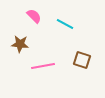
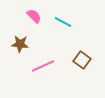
cyan line: moved 2 px left, 2 px up
brown square: rotated 18 degrees clockwise
pink line: rotated 15 degrees counterclockwise
